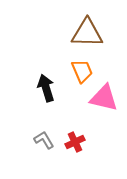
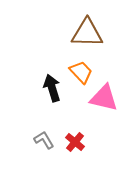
orange trapezoid: moved 1 px left, 1 px down; rotated 20 degrees counterclockwise
black arrow: moved 6 px right
red cross: rotated 24 degrees counterclockwise
